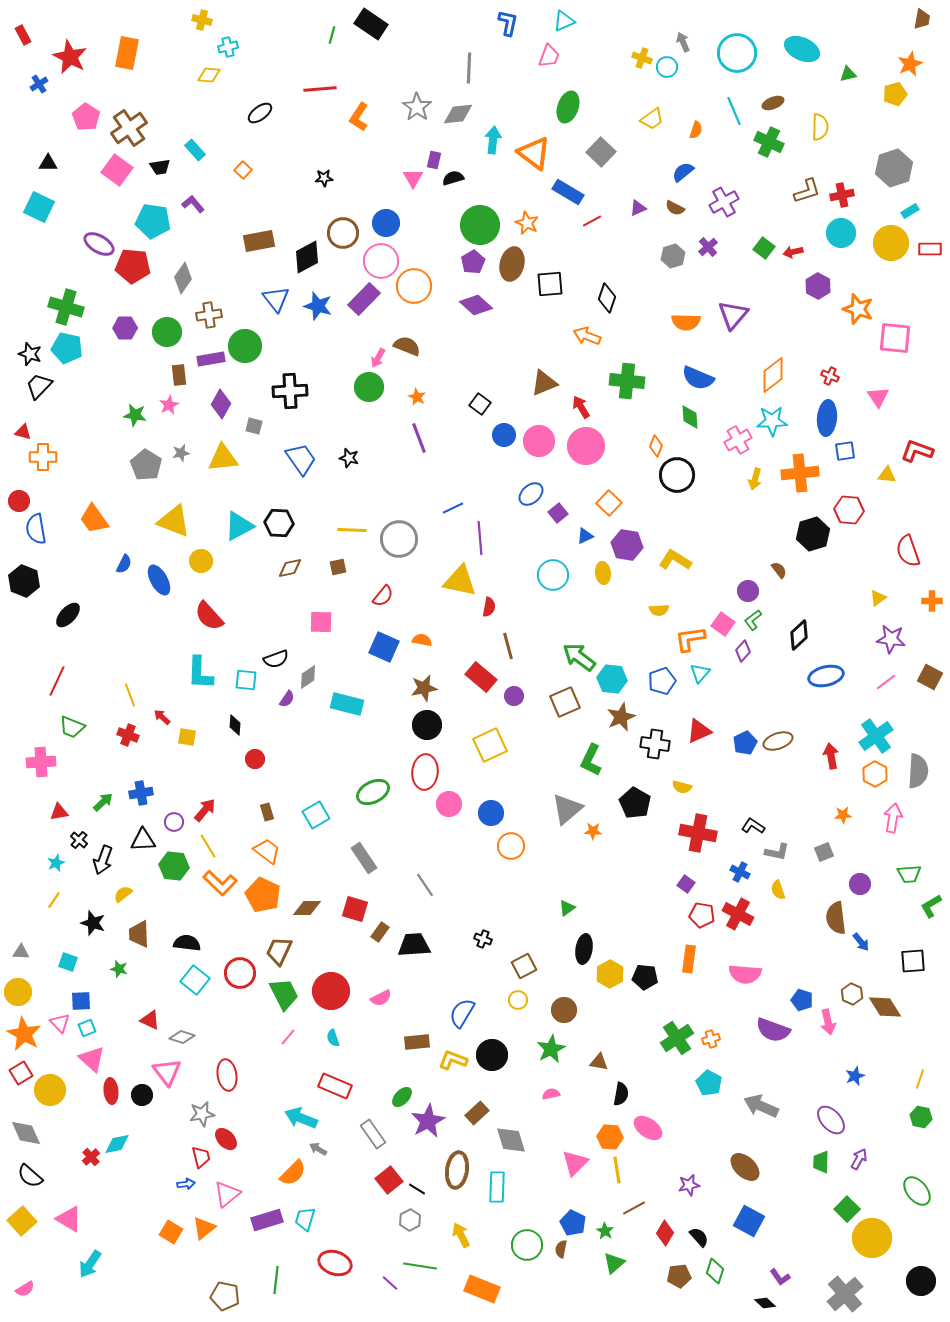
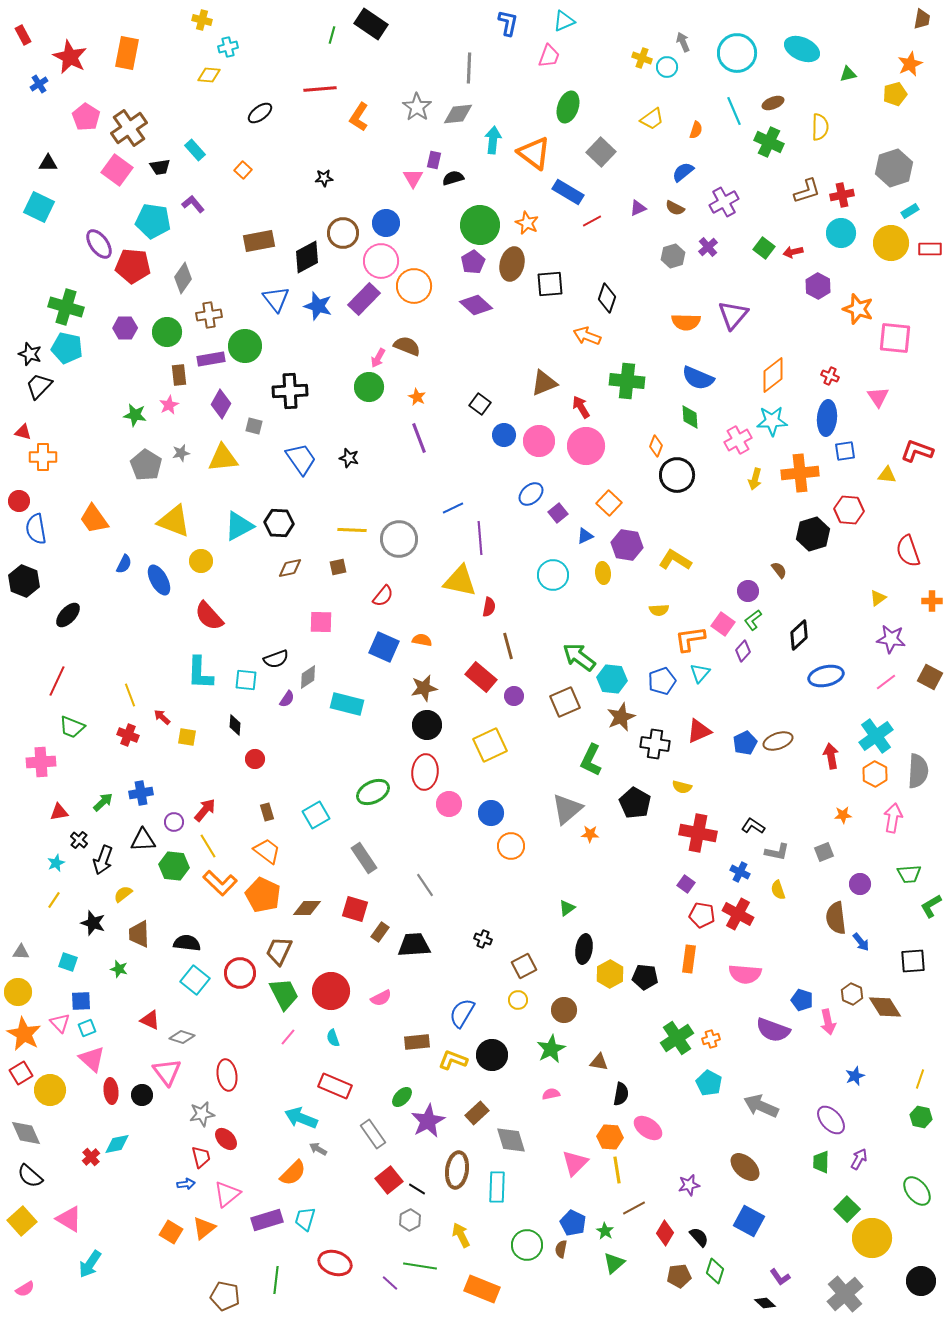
purple ellipse at (99, 244): rotated 24 degrees clockwise
orange star at (593, 831): moved 3 px left, 3 px down
